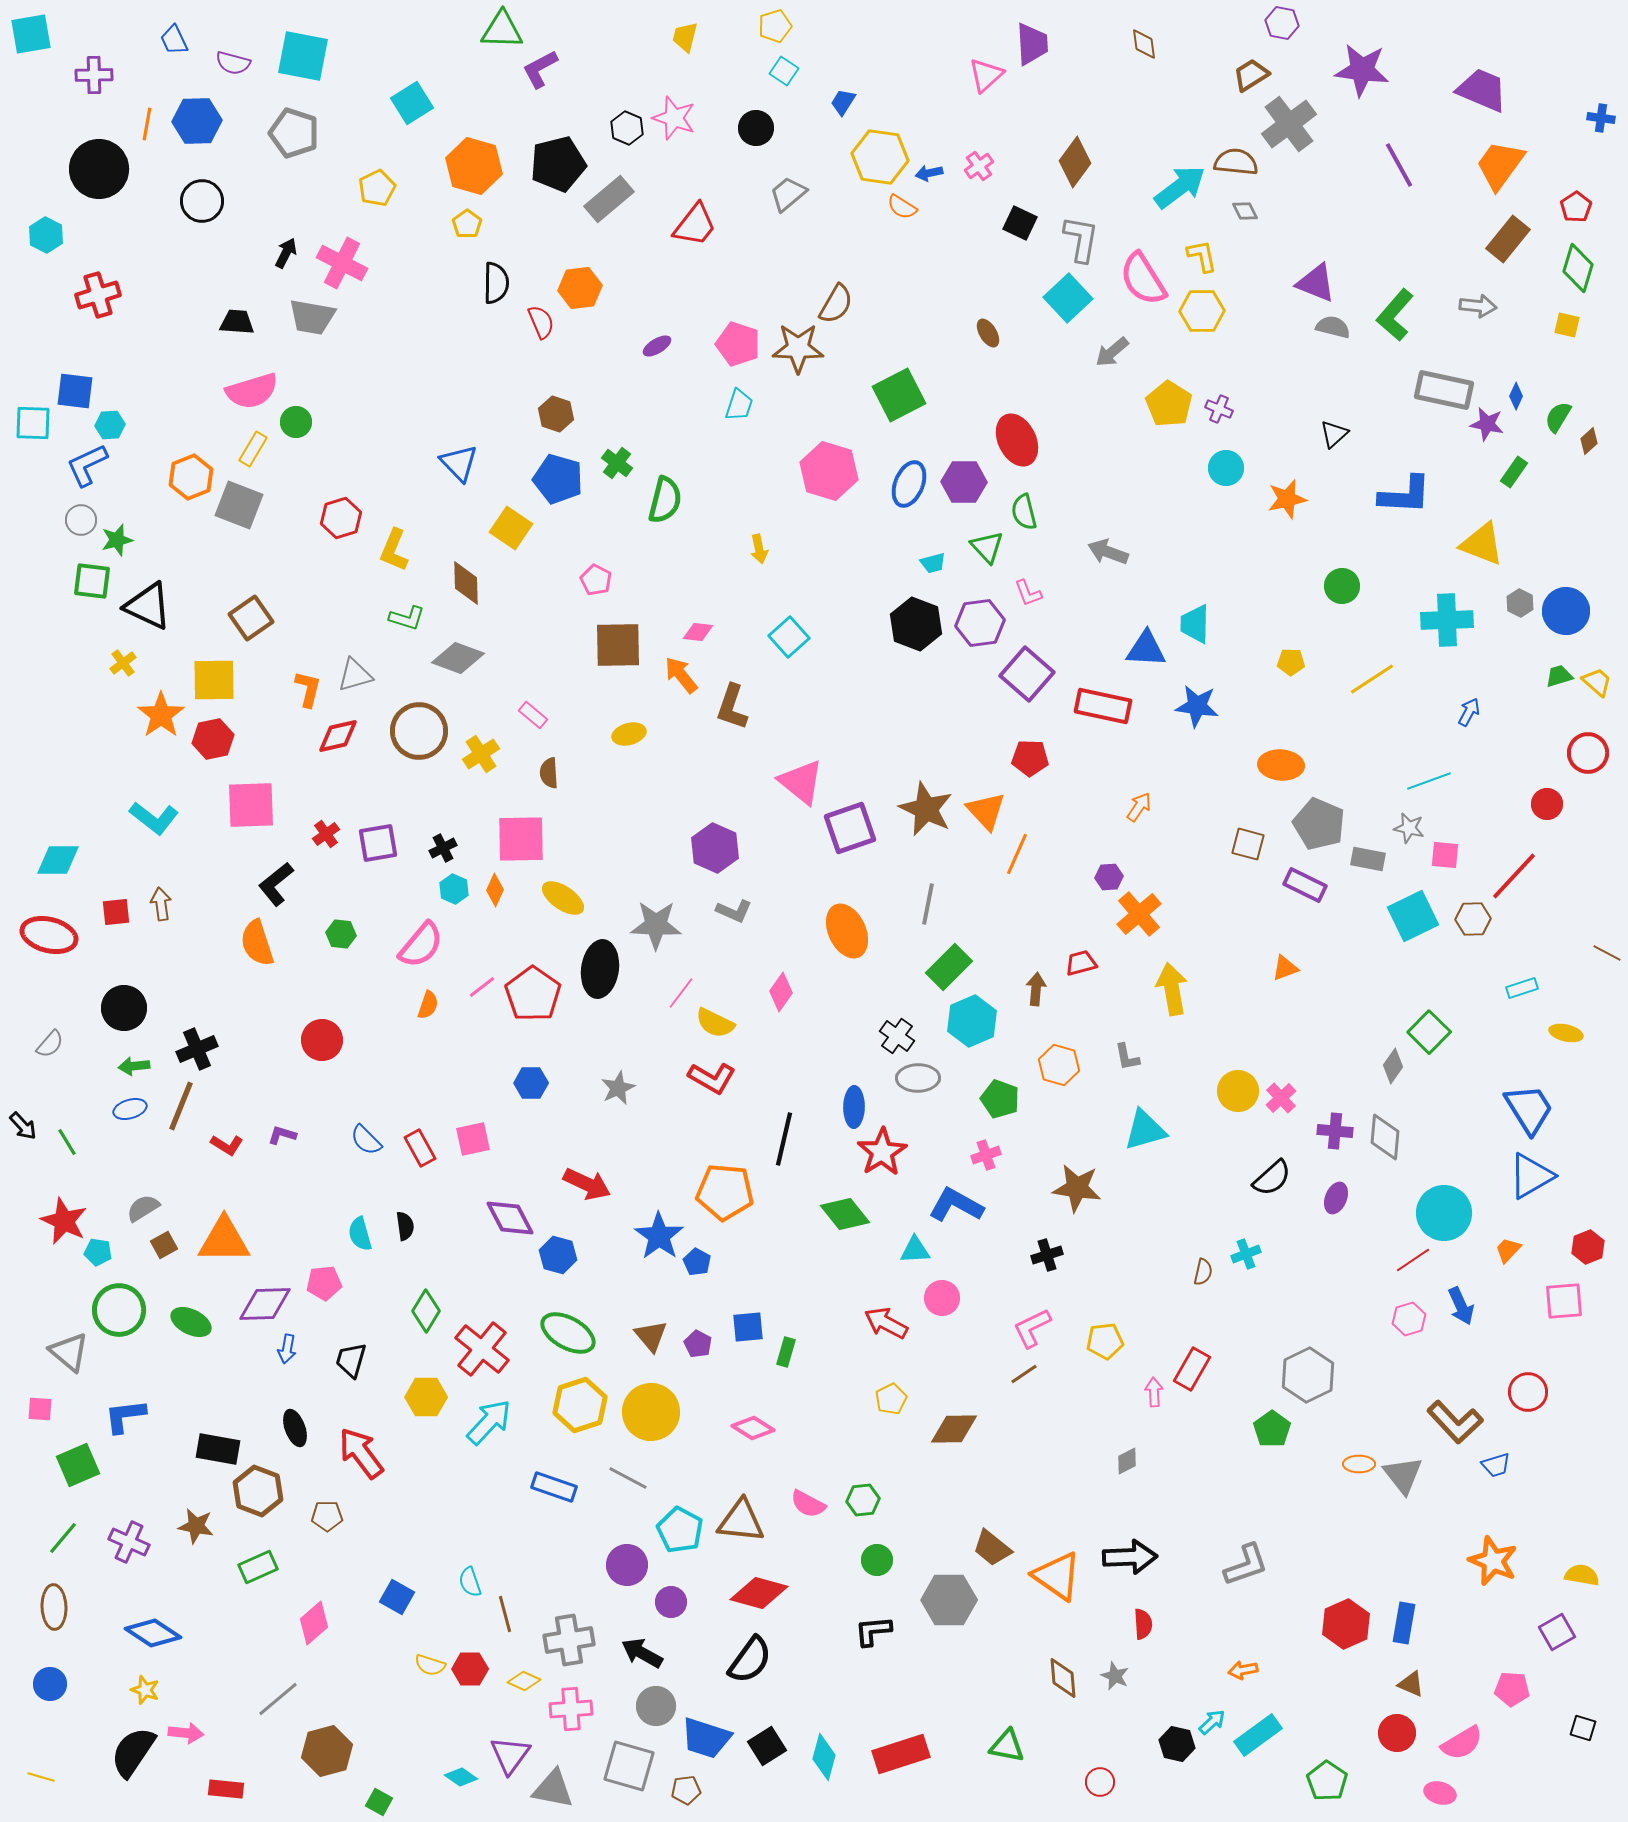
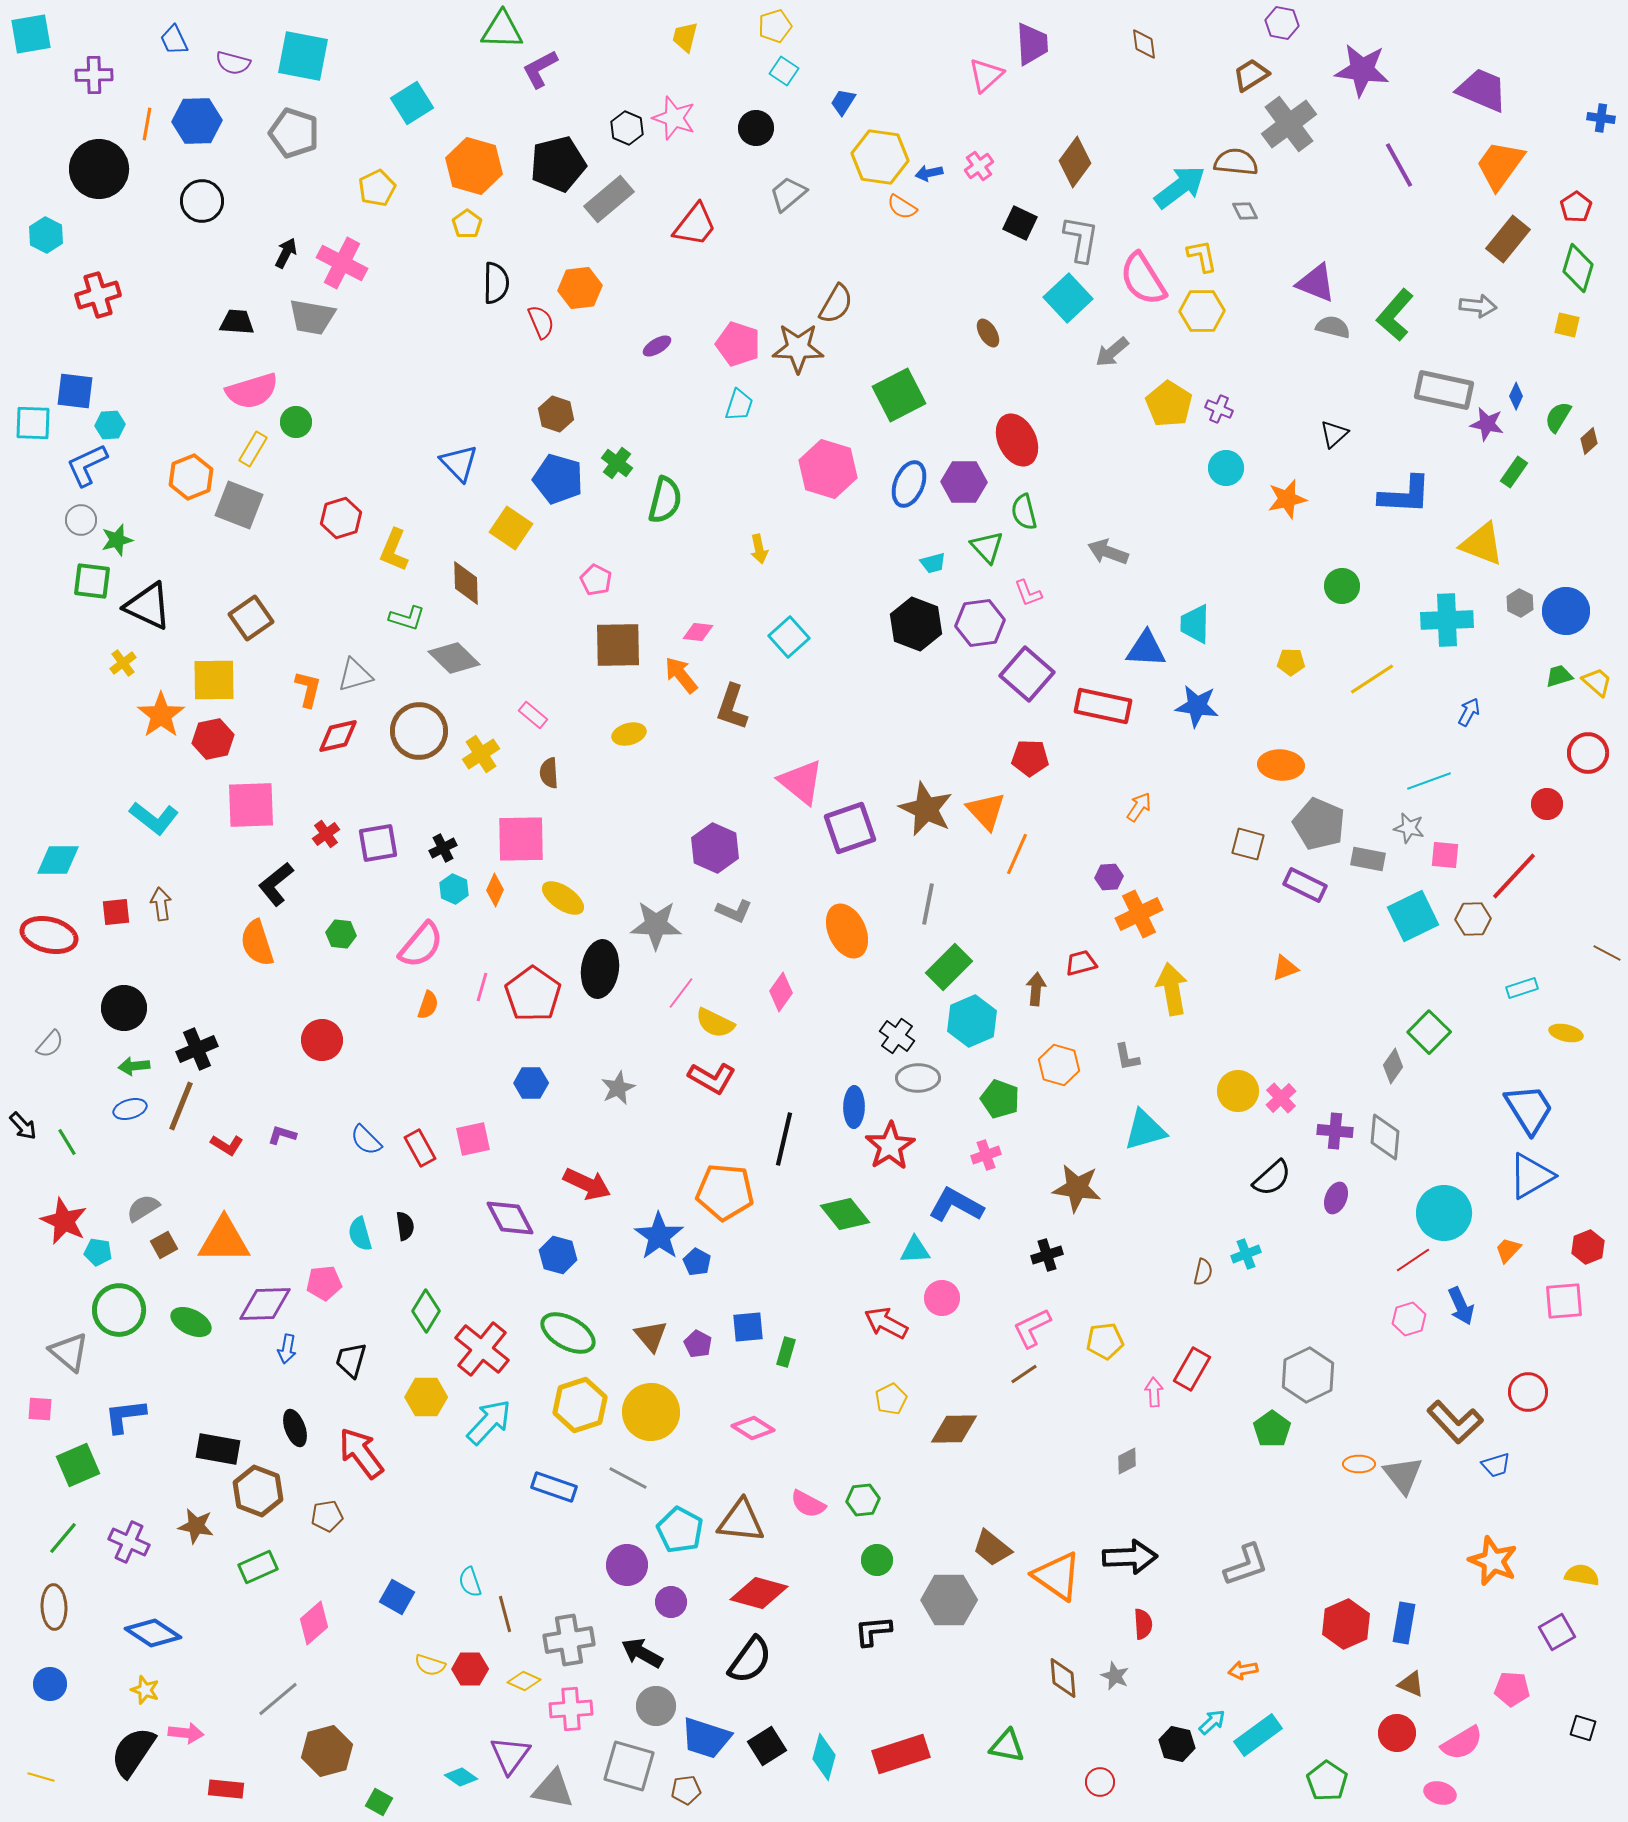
pink hexagon at (829, 471): moved 1 px left, 2 px up
gray diamond at (458, 658): moved 4 px left; rotated 24 degrees clockwise
orange cross at (1139, 914): rotated 15 degrees clockwise
pink line at (482, 987): rotated 36 degrees counterclockwise
red star at (882, 1152): moved 8 px right, 6 px up
brown pentagon at (327, 1516): rotated 8 degrees counterclockwise
